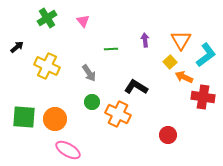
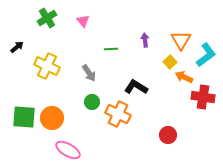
orange circle: moved 3 px left, 1 px up
